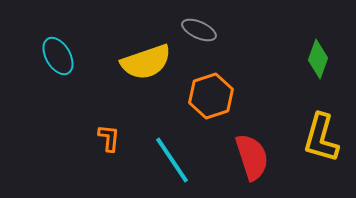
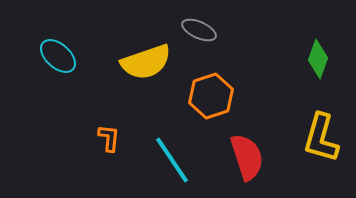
cyan ellipse: rotated 18 degrees counterclockwise
red semicircle: moved 5 px left
